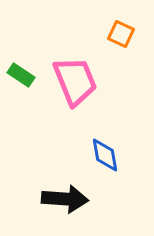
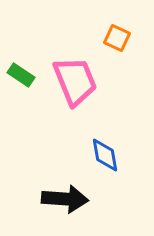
orange square: moved 4 px left, 4 px down
